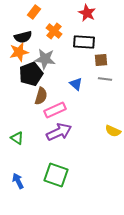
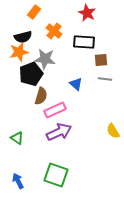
yellow semicircle: rotated 35 degrees clockwise
